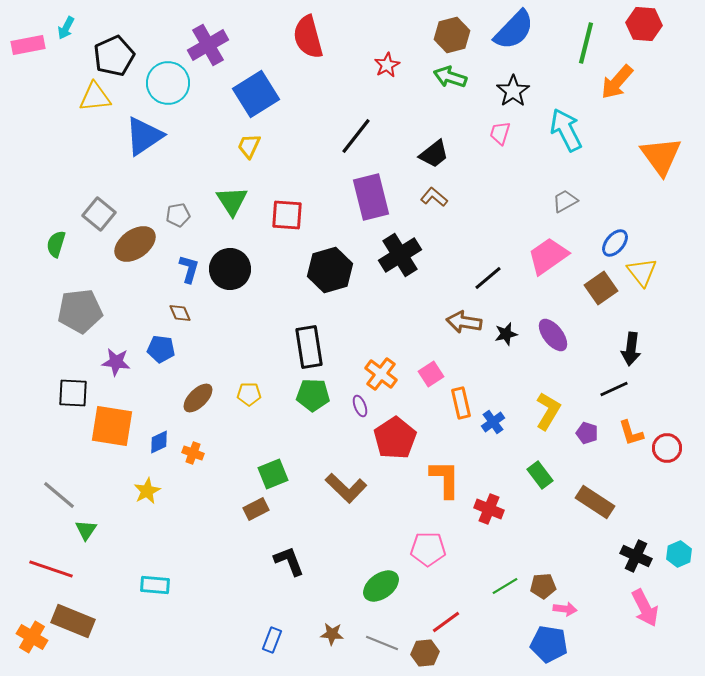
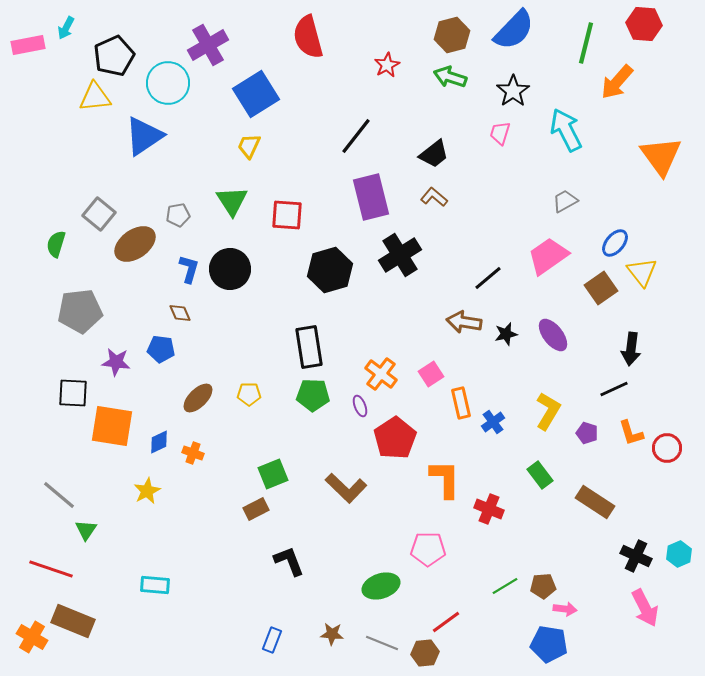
green ellipse at (381, 586): rotated 18 degrees clockwise
